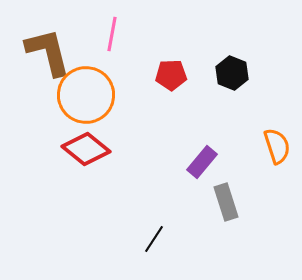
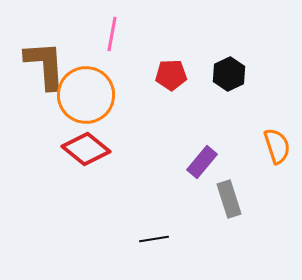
brown L-shape: moved 3 px left, 13 px down; rotated 10 degrees clockwise
black hexagon: moved 3 px left, 1 px down; rotated 12 degrees clockwise
gray rectangle: moved 3 px right, 3 px up
black line: rotated 48 degrees clockwise
